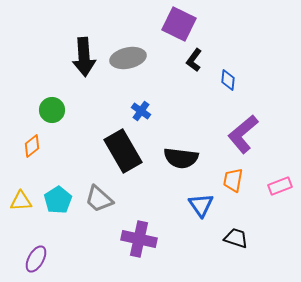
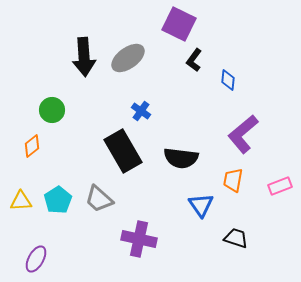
gray ellipse: rotated 24 degrees counterclockwise
